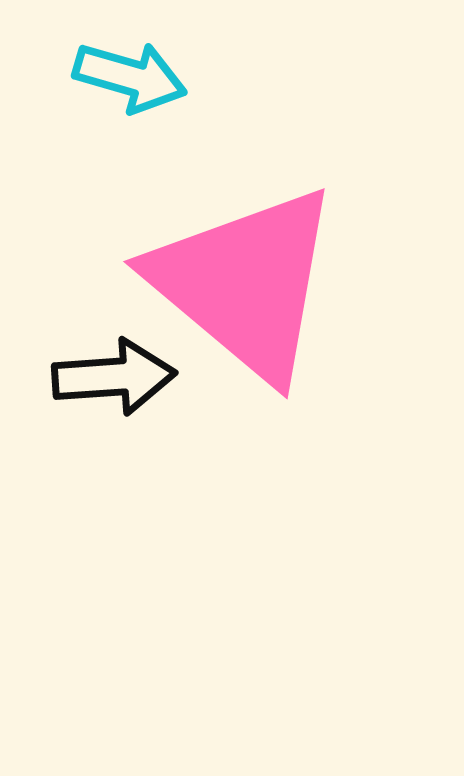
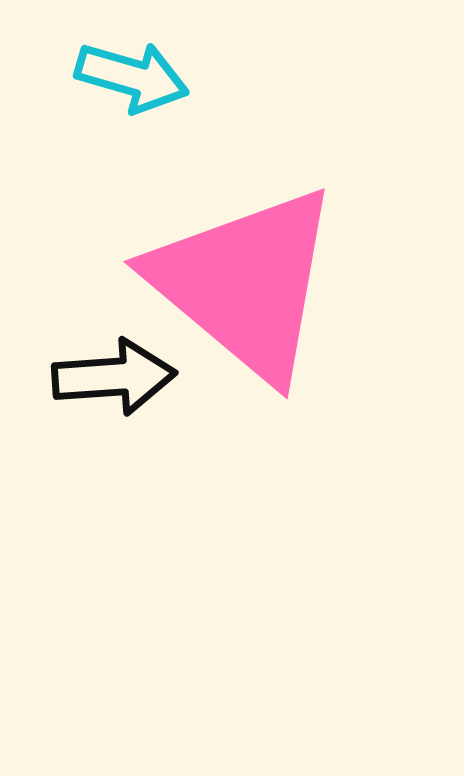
cyan arrow: moved 2 px right
